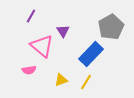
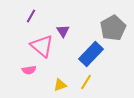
gray pentagon: moved 2 px right, 1 px down
yellow triangle: moved 1 px left, 5 px down
